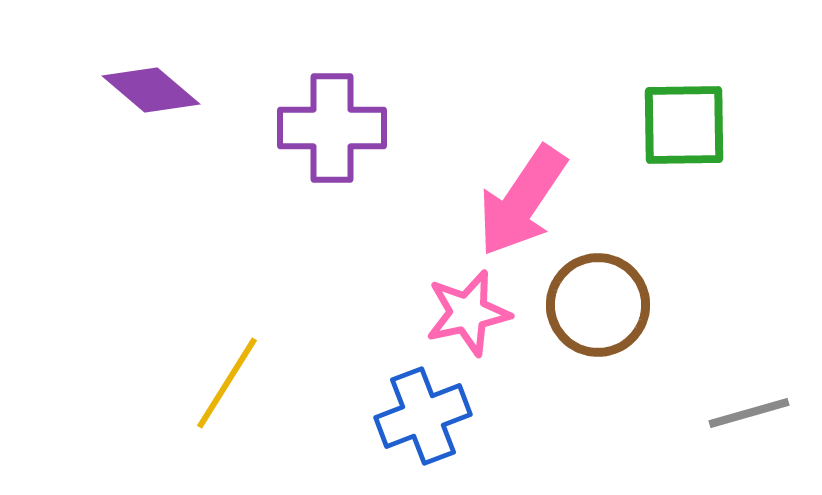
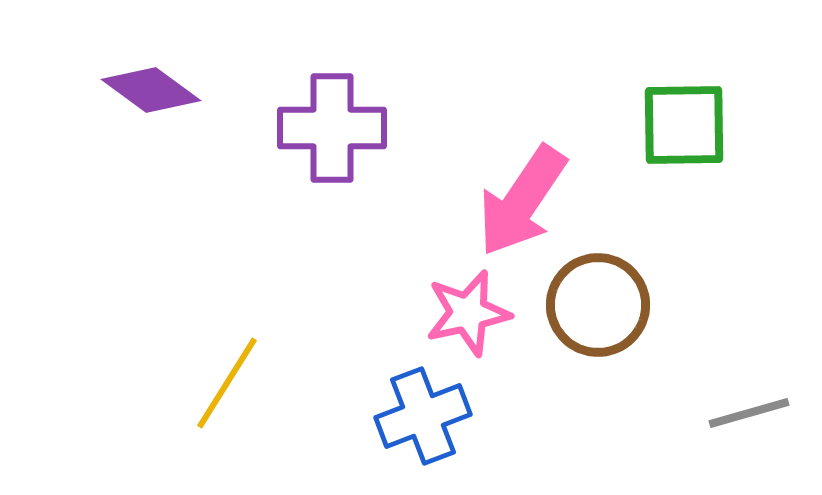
purple diamond: rotated 4 degrees counterclockwise
